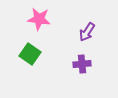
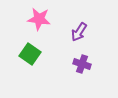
purple arrow: moved 8 px left
purple cross: rotated 24 degrees clockwise
